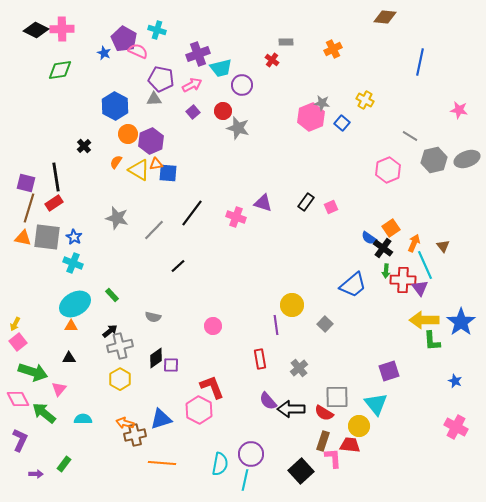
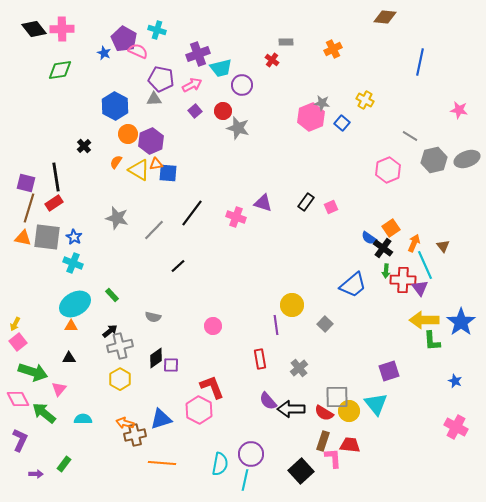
black diamond at (36, 30): moved 2 px left, 1 px up; rotated 25 degrees clockwise
purple square at (193, 112): moved 2 px right, 1 px up
yellow circle at (359, 426): moved 10 px left, 15 px up
